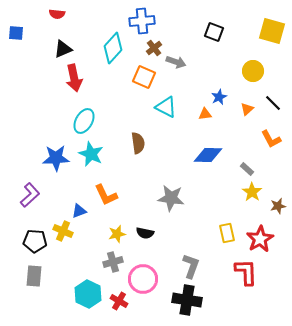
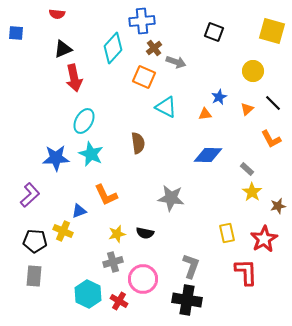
red star at (260, 239): moved 4 px right
